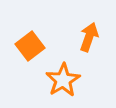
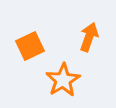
orange square: rotated 12 degrees clockwise
